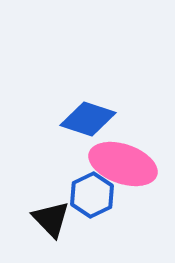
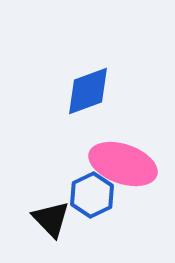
blue diamond: moved 28 px up; rotated 38 degrees counterclockwise
